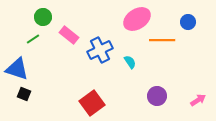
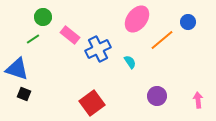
pink ellipse: rotated 20 degrees counterclockwise
pink rectangle: moved 1 px right
orange line: rotated 40 degrees counterclockwise
blue cross: moved 2 px left, 1 px up
pink arrow: rotated 63 degrees counterclockwise
